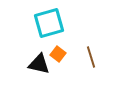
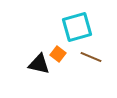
cyan square: moved 28 px right, 4 px down
brown line: rotated 50 degrees counterclockwise
